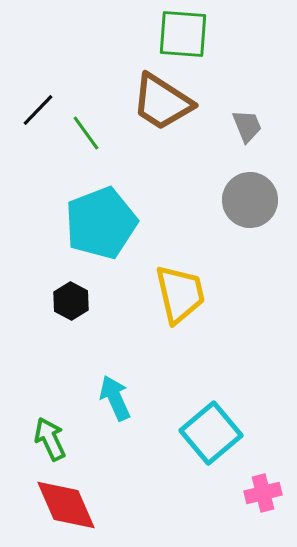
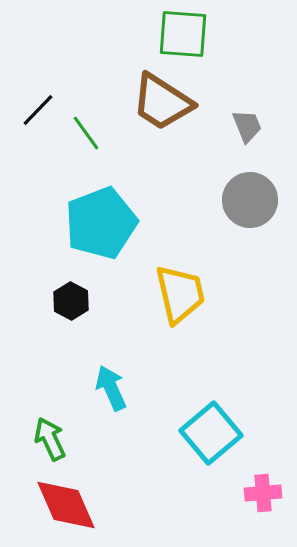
cyan arrow: moved 4 px left, 10 px up
pink cross: rotated 9 degrees clockwise
